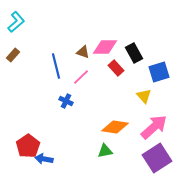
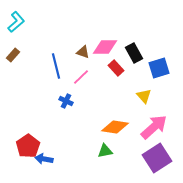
blue square: moved 4 px up
